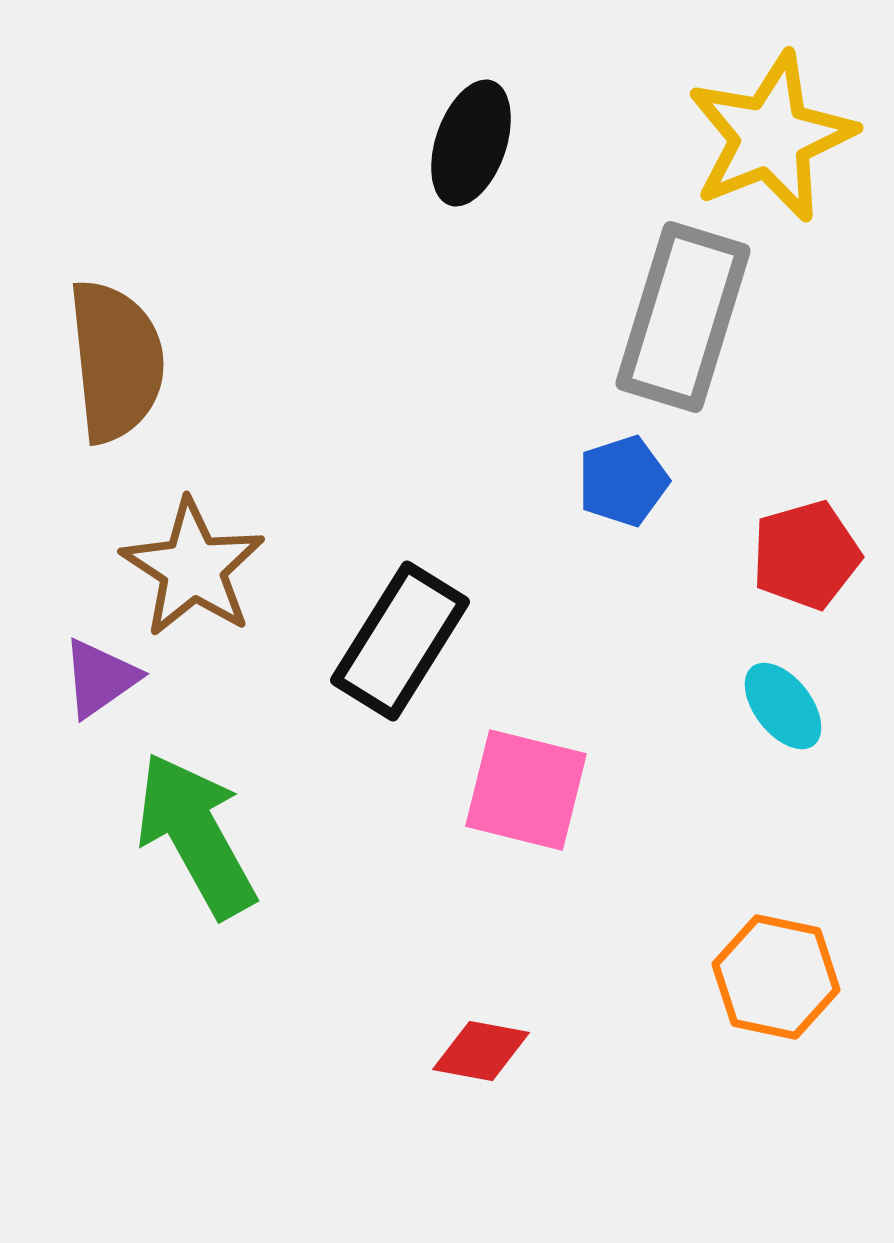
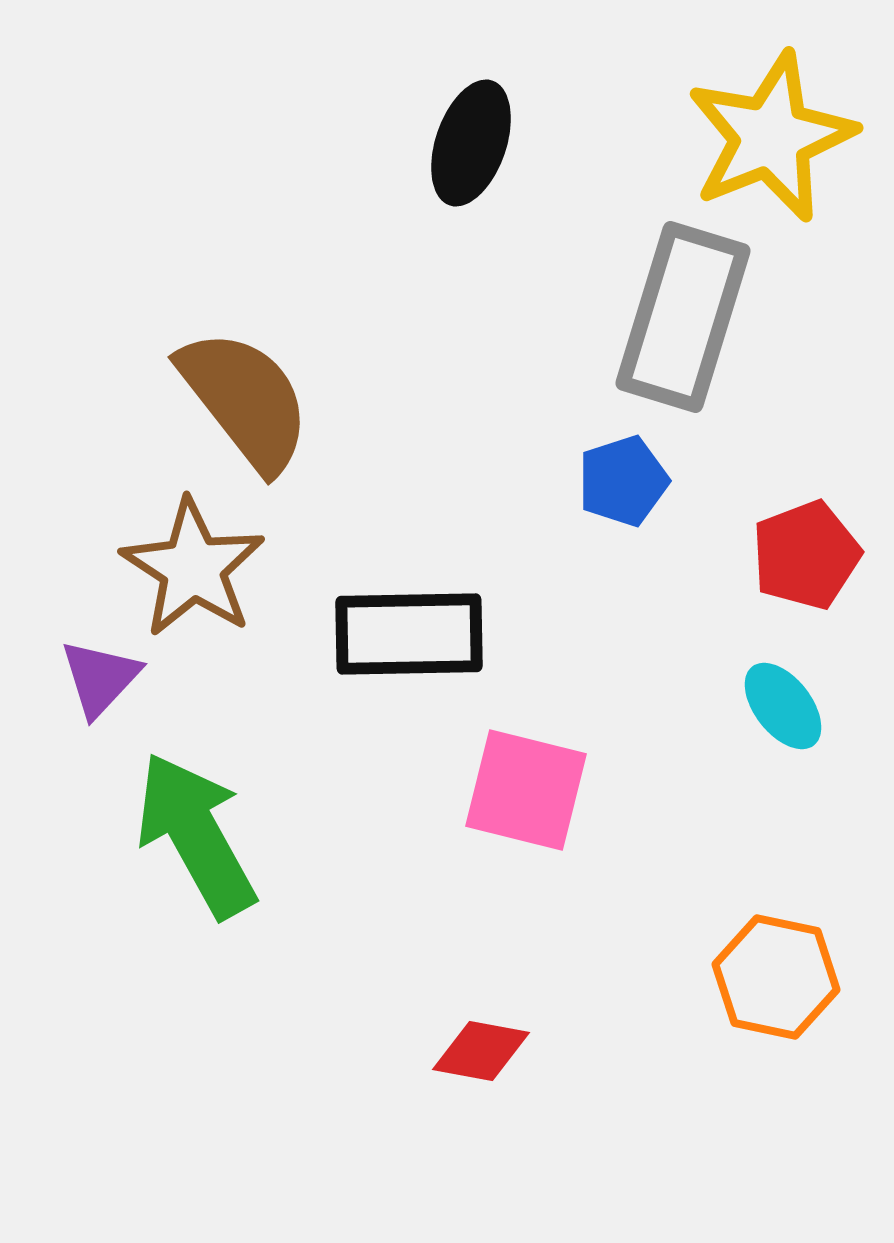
brown semicircle: moved 129 px right, 39 px down; rotated 32 degrees counterclockwise
red pentagon: rotated 5 degrees counterclockwise
black rectangle: moved 9 px right, 7 px up; rotated 57 degrees clockwise
purple triangle: rotated 12 degrees counterclockwise
